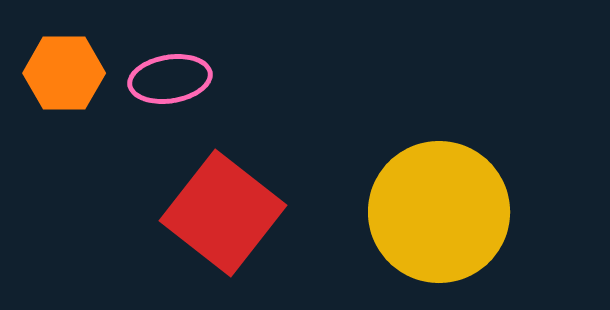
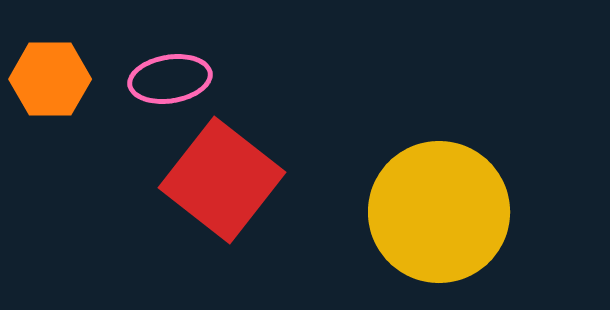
orange hexagon: moved 14 px left, 6 px down
red square: moved 1 px left, 33 px up
